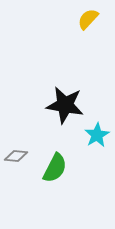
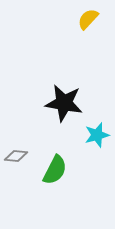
black star: moved 1 px left, 2 px up
cyan star: rotated 15 degrees clockwise
green semicircle: moved 2 px down
